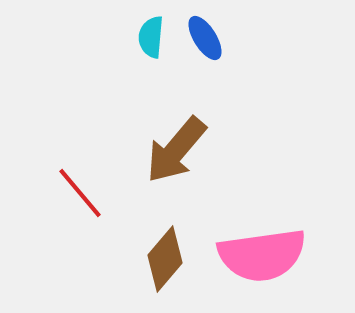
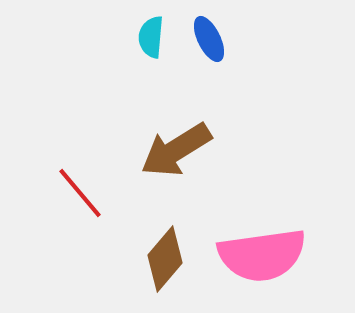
blue ellipse: moved 4 px right, 1 px down; rotated 6 degrees clockwise
brown arrow: rotated 18 degrees clockwise
